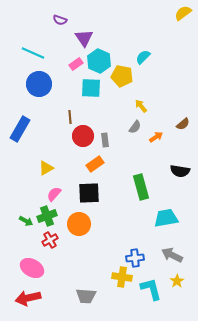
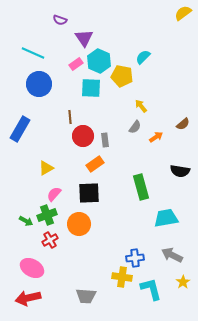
green cross: moved 1 px up
yellow star: moved 6 px right, 1 px down
